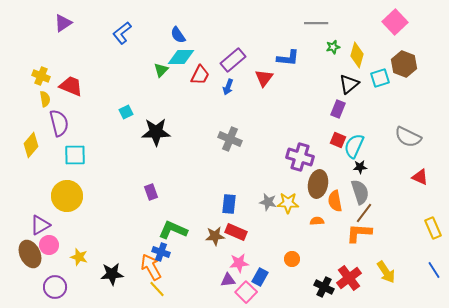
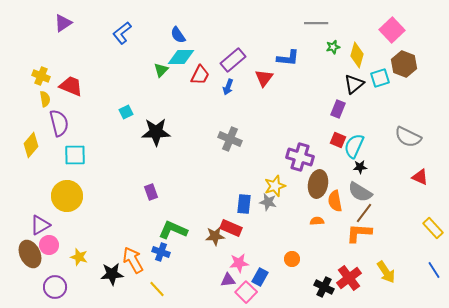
pink square at (395, 22): moved 3 px left, 8 px down
black triangle at (349, 84): moved 5 px right
gray semicircle at (360, 192): rotated 140 degrees clockwise
yellow star at (288, 203): moved 13 px left, 17 px up; rotated 20 degrees counterclockwise
blue rectangle at (229, 204): moved 15 px right
yellow rectangle at (433, 228): rotated 20 degrees counterclockwise
red rectangle at (236, 232): moved 5 px left, 4 px up
orange arrow at (151, 267): moved 18 px left, 7 px up
